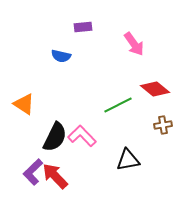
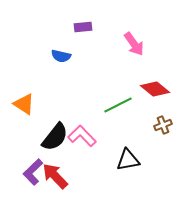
brown cross: rotated 12 degrees counterclockwise
black semicircle: rotated 12 degrees clockwise
